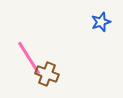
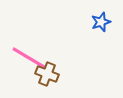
pink line: rotated 27 degrees counterclockwise
